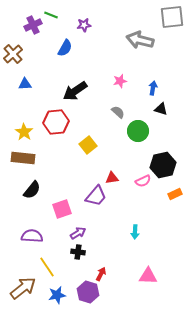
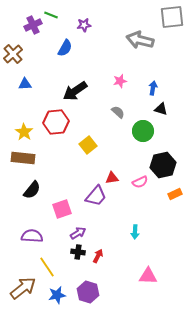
green circle: moved 5 px right
pink semicircle: moved 3 px left, 1 px down
red arrow: moved 3 px left, 18 px up
